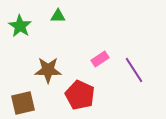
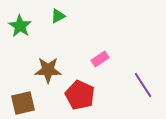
green triangle: rotated 28 degrees counterclockwise
purple line: moved 9 px right, 15 px down
